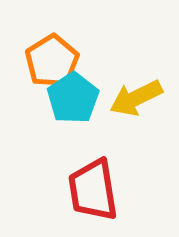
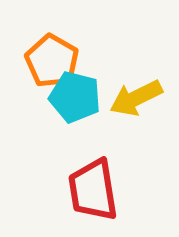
orange pentagon: rotated 10 degrees counterclockwise
cyan pentagon: moved 2 px right, 1 px up; rotated 24 degrees counterclockwise
